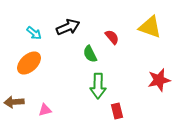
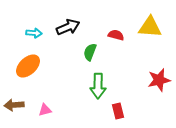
yellow triangle: rotated 15 degrees counterclockwise
cyan arrow: rotated 35 degrees counterclockwise
red semicircle: moved 4 px right, 2 px up; rotated 35 degrees counterclockwise
green semicircle: moved 2 px up; rotated 48 degrees clockwise
orange ellipse: moved 1 px left, 3 px down
brown arrow: moved 3 px down
red rectangle: moved 1 px right
